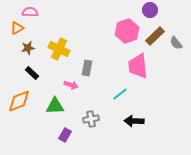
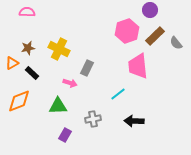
pink semicircle: moved 3 px left
orange triangle: moved 5 px left, 35 px down
gray rectangle: rotated 14 degrees clockwise
pink arrow: moved 1 px left, 2 px up
cyan line: moved 2 px left
green triangle: moved 3 px right
gray cross: moved 2 px right
